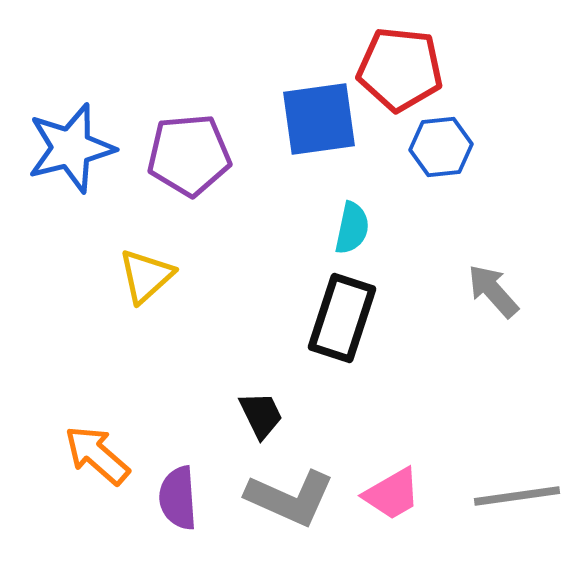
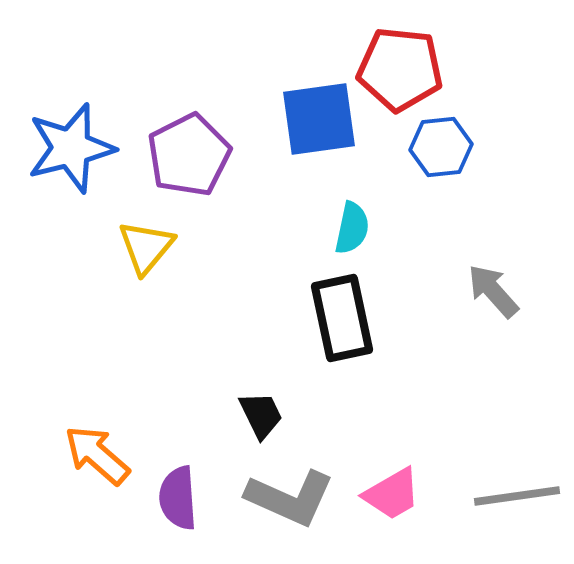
purple pentagon: rotated 22 degrees counterclockwise
yellow triangle: moved 29 px up; rotated 8 degrees counterclockwise
black rectangle: rotated 30 degrees counterclockwise
